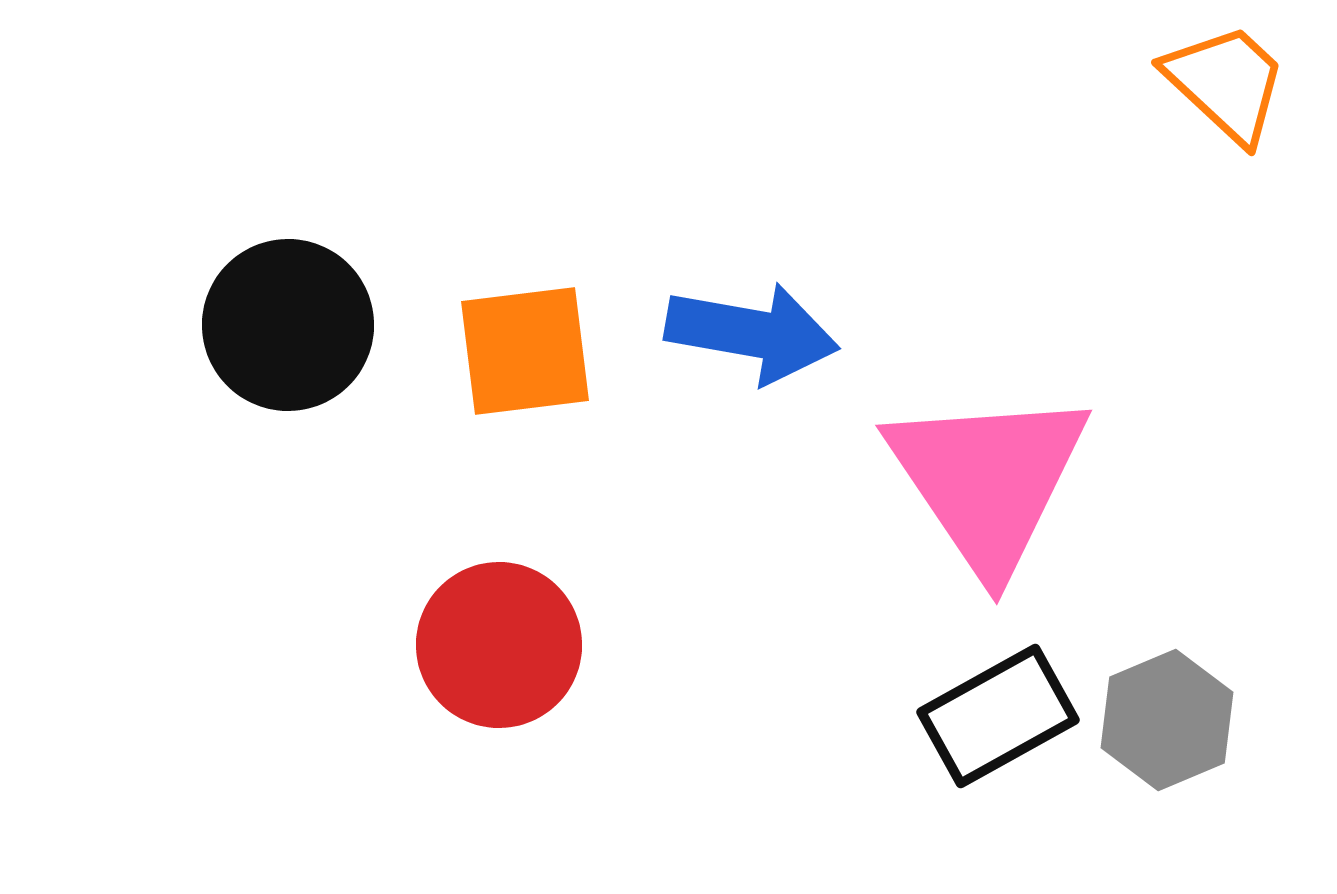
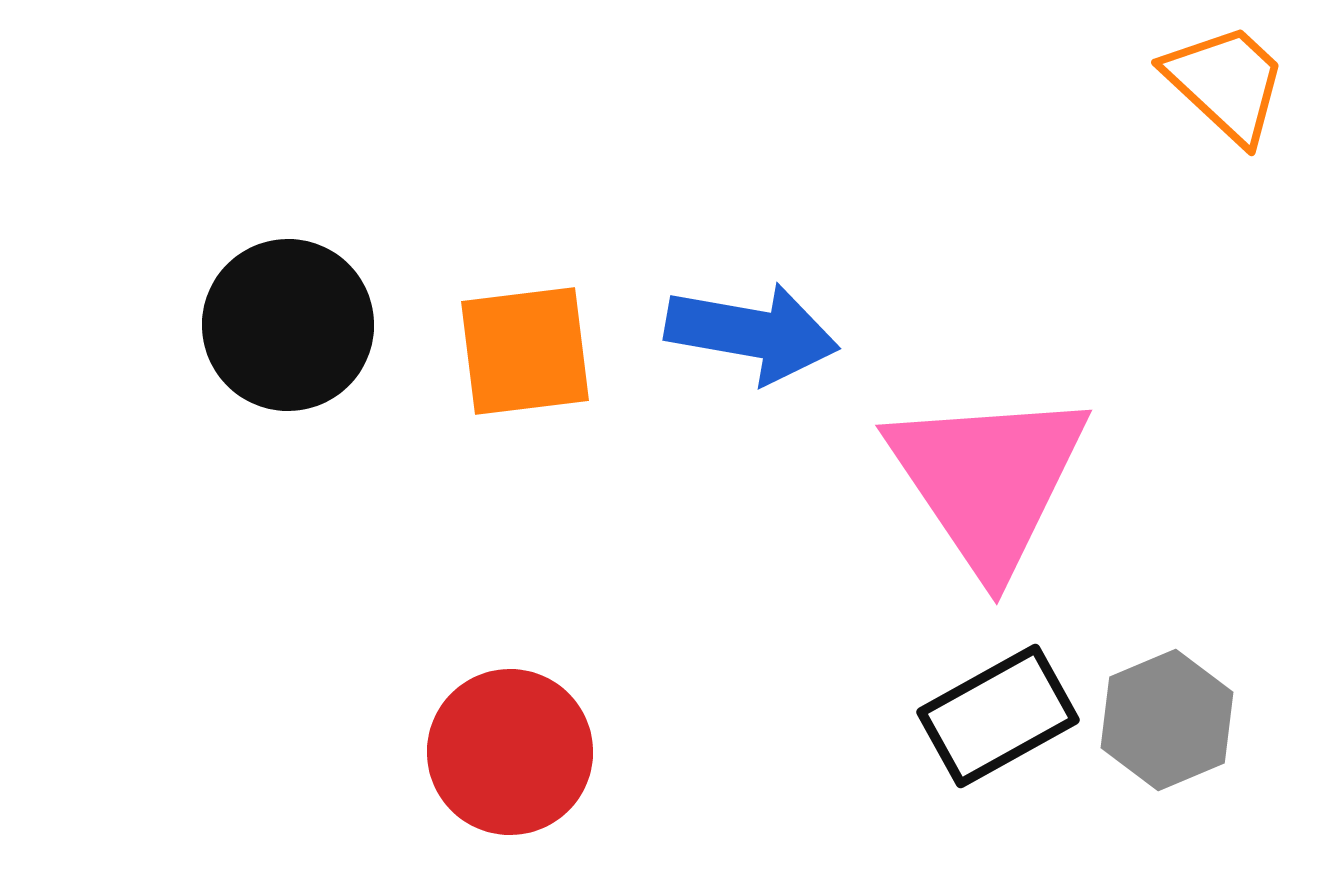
red circle: moved 11 px right, 107 px down
